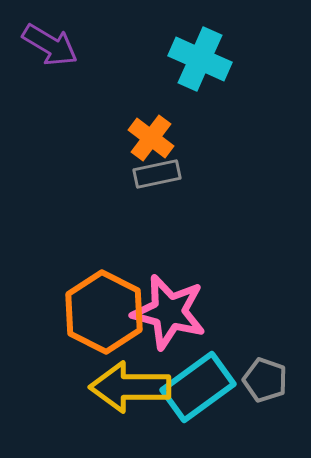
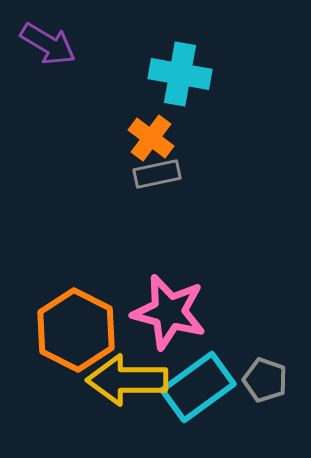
purple arrow: moved 2 px left, 1 px up
cyan cross: moved 20 px left, 15 px down; rotated 14 degrees counterclockwise
orange hexagon: moved 28 px left, 18 px down
yellow arrow: moved 3 px left, 7 px up
